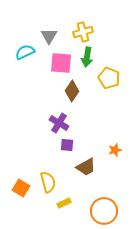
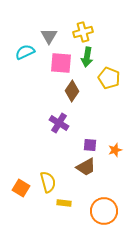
purple square: moved 23 px right
yellow rectangle: rotated 32 degrees clockwise
